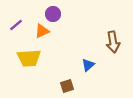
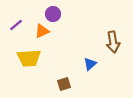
blue triangle: moved 2 px right, 1 px up
brown square: moved 3 px left, 2 px up
